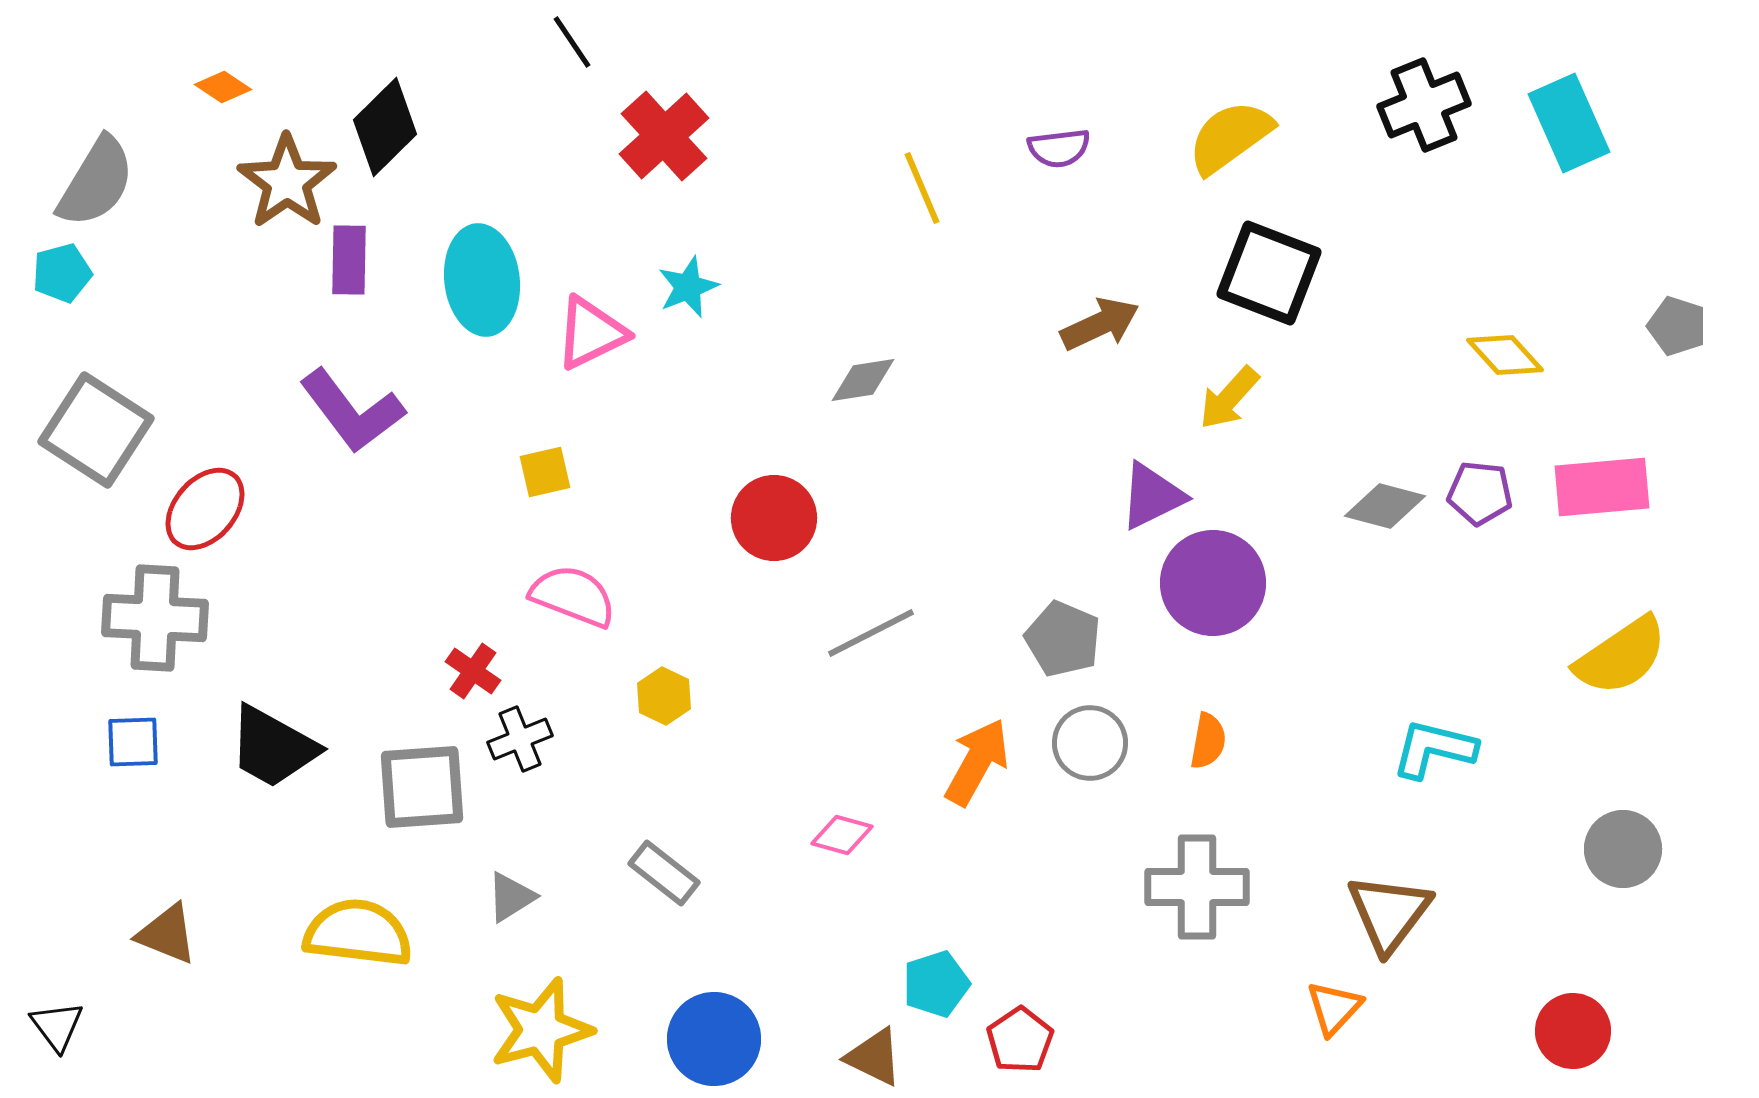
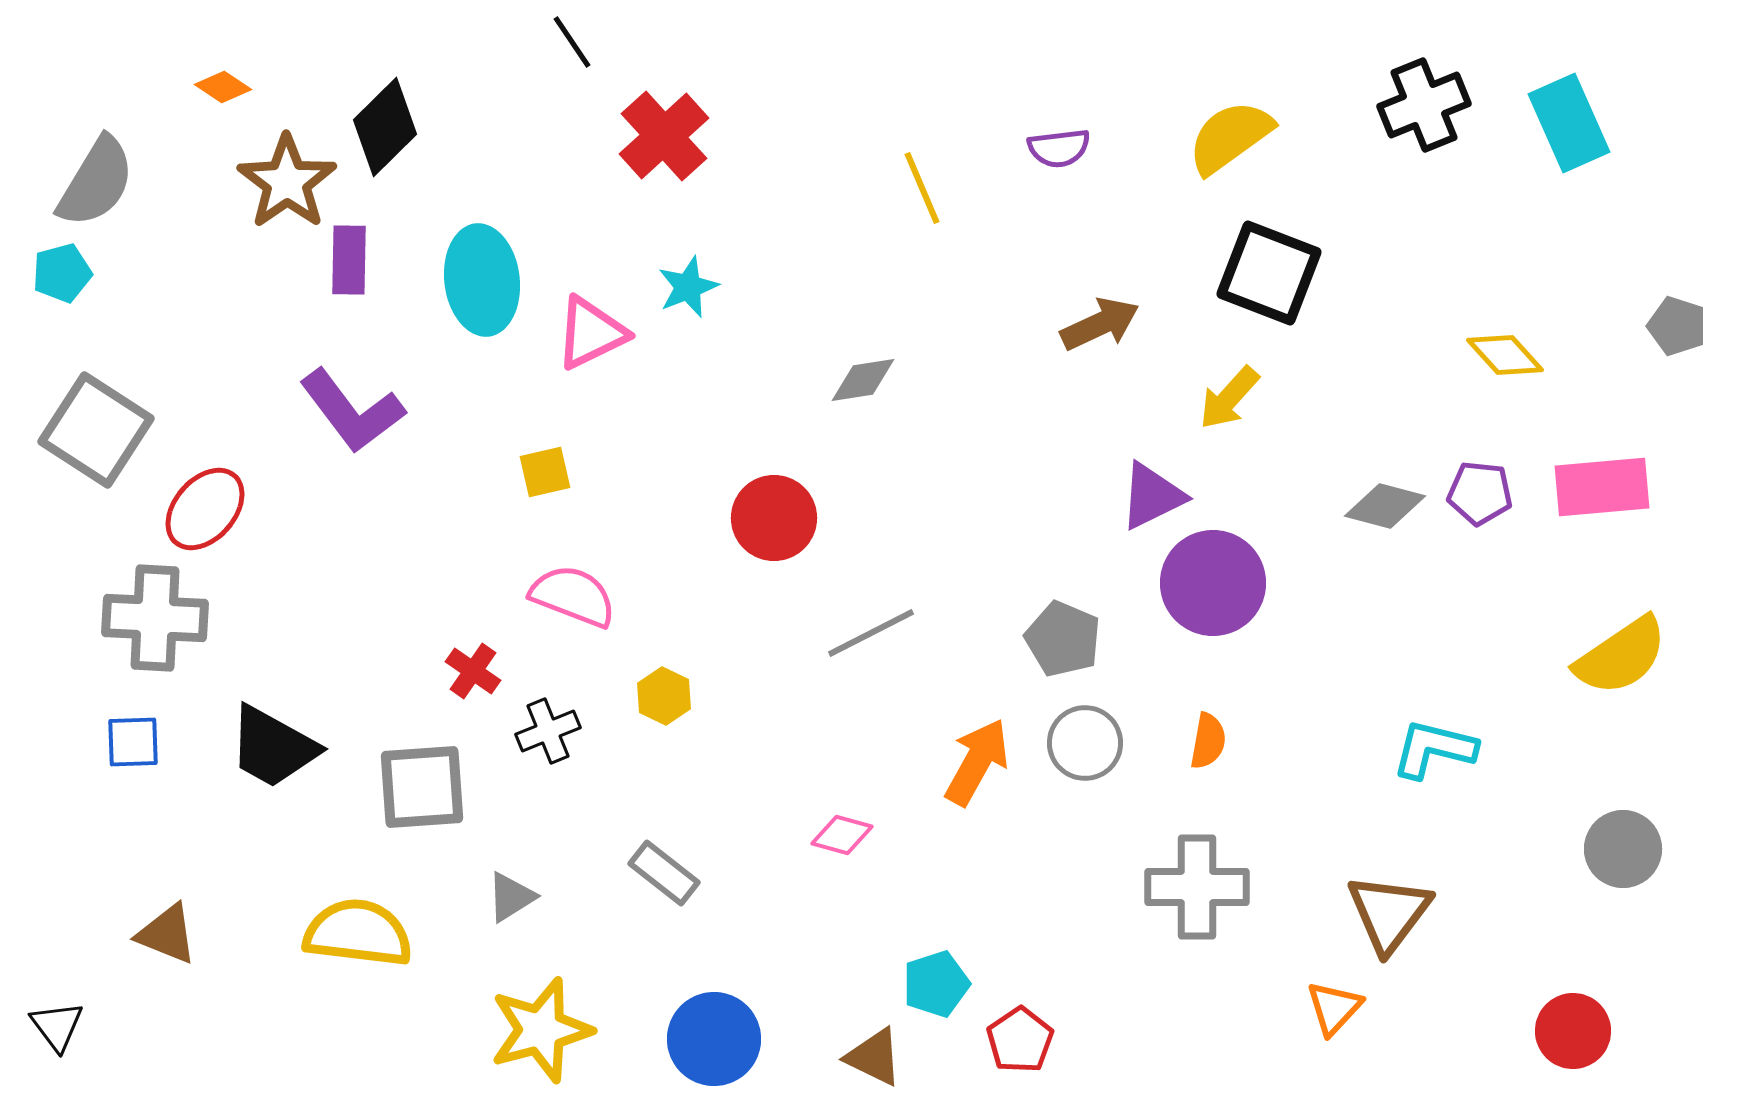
black cross at (520, 739): moved 28 px right, 8 px up
gray circle at (1090, 743): moved 5 px left
